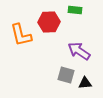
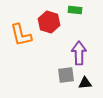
red hexagon: rotated 20 degrees clockwise
purple arrow: moved 2 px down; rotated 55 degrees clockwise
gray square: rotated 24 degrees counterclockwise
